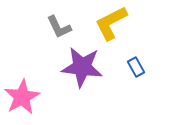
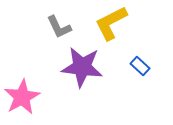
blue rectangle: moved 4 px right, 1 px up; rotated 18 degrees counterclockwise
